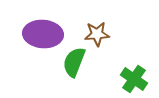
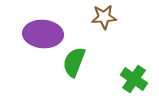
brown star: moved 7 px right, 17 px up
